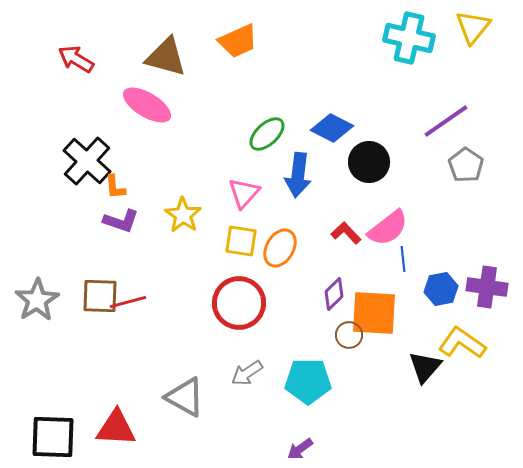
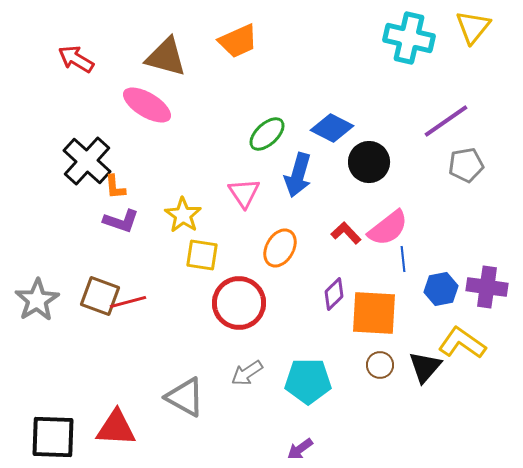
gray pentagon: rotated 28 degrees clockwise
blue arrow: rotated 9 degrees clockwise
pink triangle: rotated 16 degrees counterclockwise
yellow square: moved 39 px left, 14 px down
brown square: rotated 18 degrees clockwise
brown circle: moved 31 px right, 30 px down
